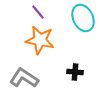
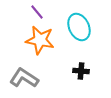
purple line: moved 1 px left
cyan ellipse: moved 4 px left, 9 px down
black cross: moved 6 px right, 1 px up
